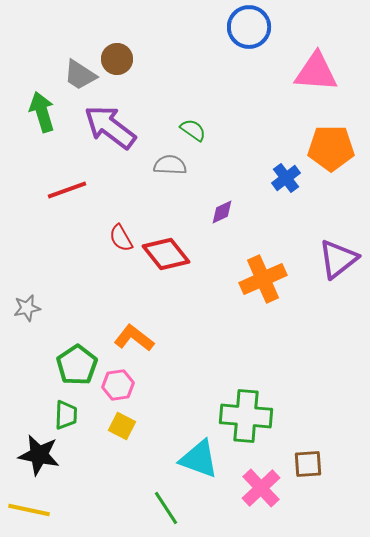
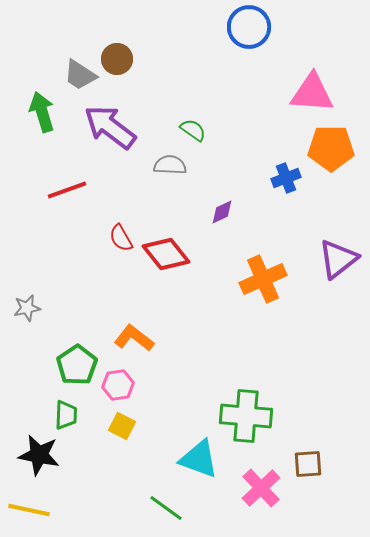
pink triangle: moved 4 px left, 21 px down
blue cross: rotated 16 degrees clockwise
green line: rotated 21 degrees counterclockwise
